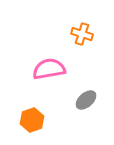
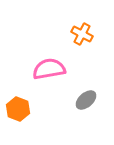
orange cross: rotated 10 degrees clockwise
orange hexagon: moved 14 px left, 11 px up; rotated 20 degrees counterclockwise
